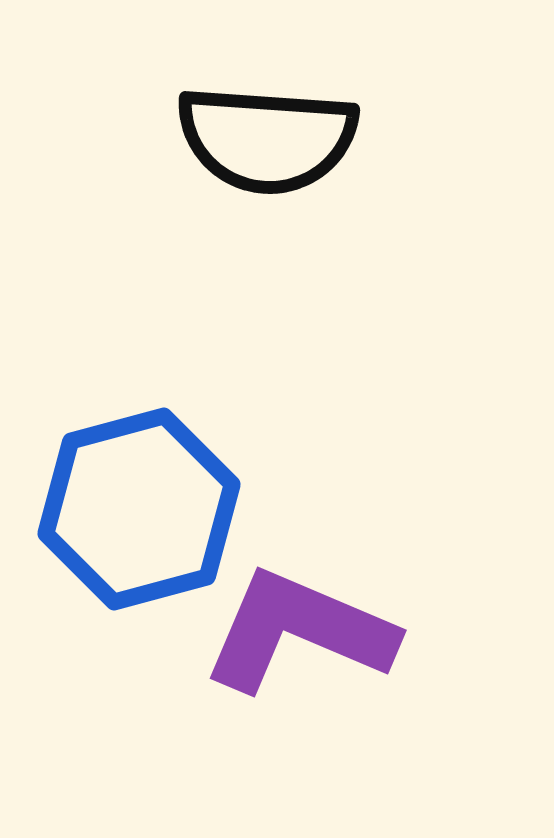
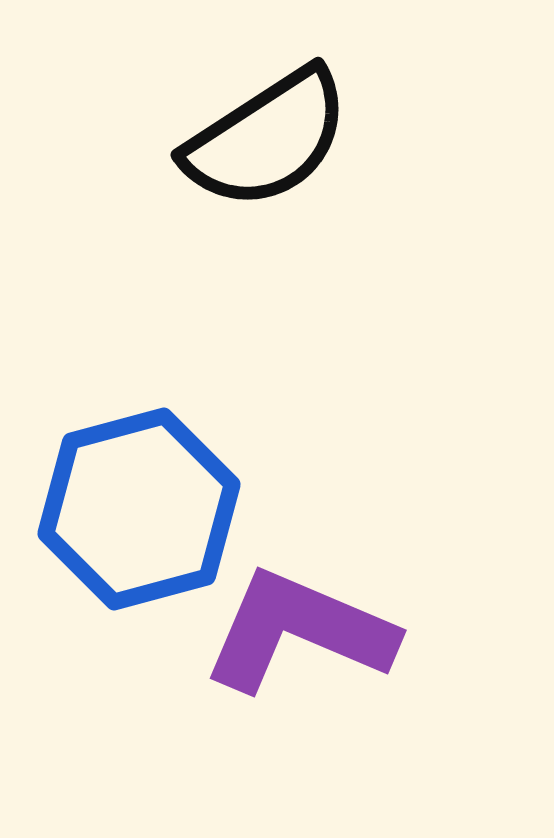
black semicircle: rotated 37 degrees counterclockwise
